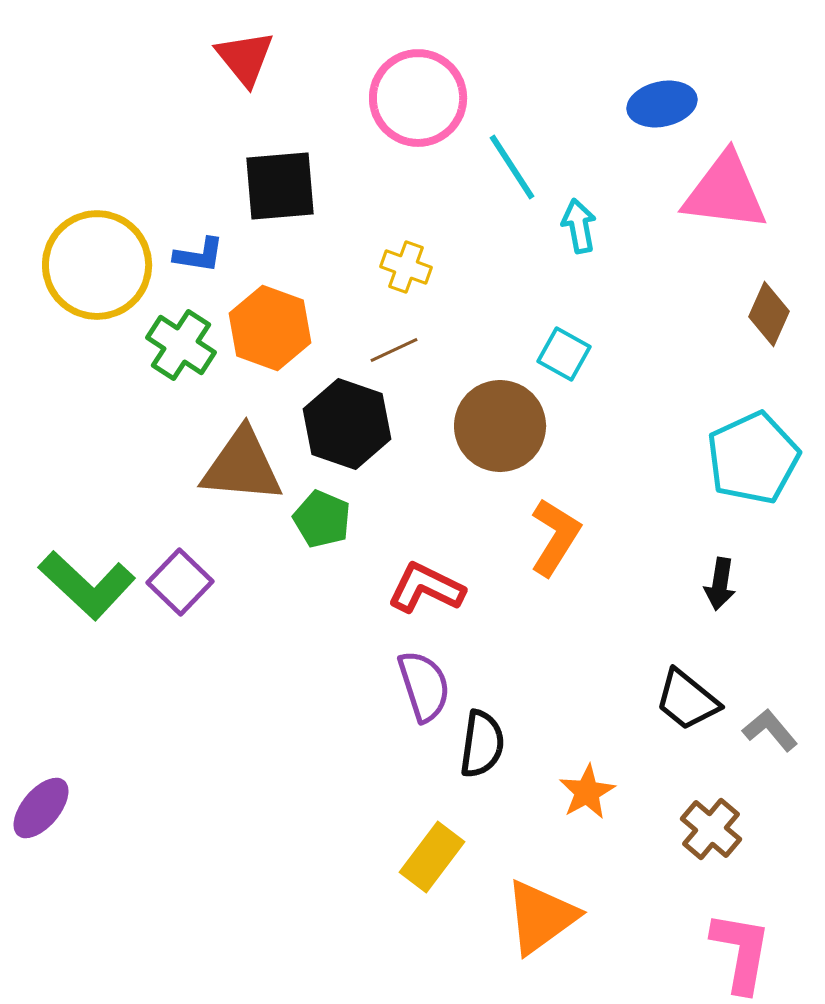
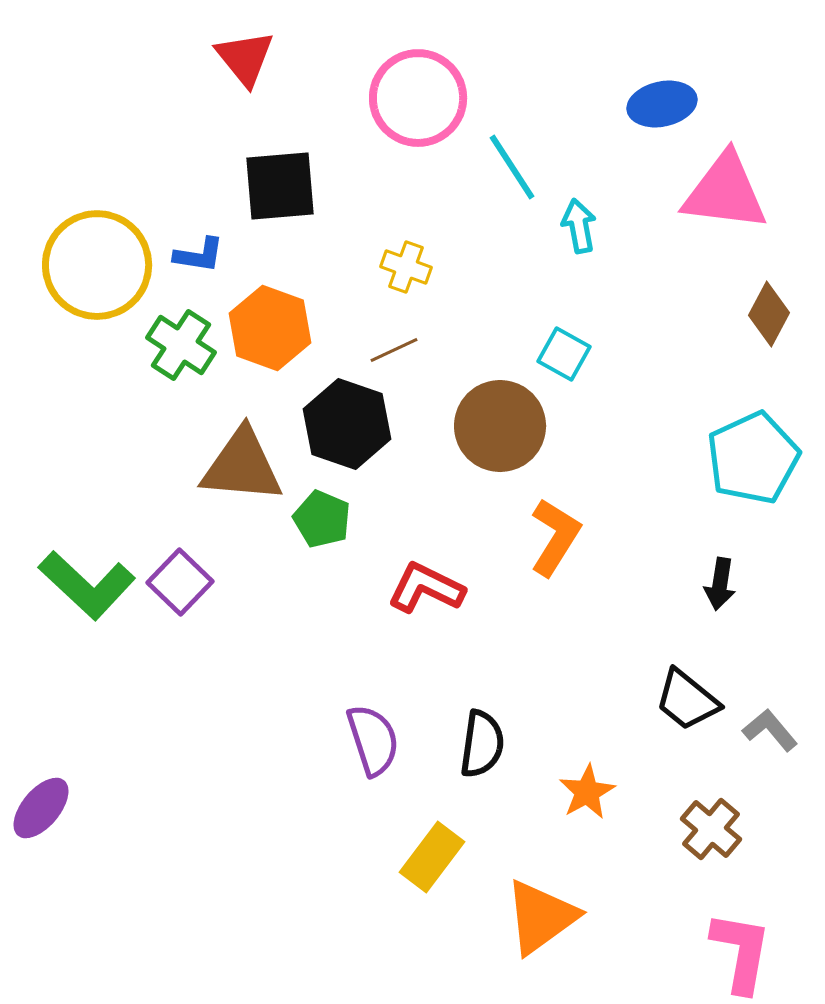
brown diamond: rotated 4 degrees clockwise
purple semicircle: moved 51 px left, 54 px down
